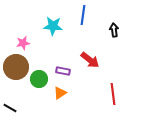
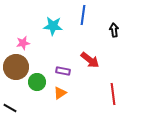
green circle: moved 2 px left, 3 px down
